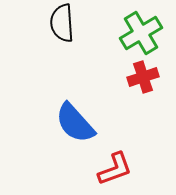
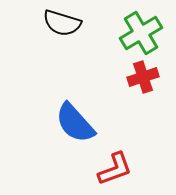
black semicircle: rotated 69 degrees counterclockwise
